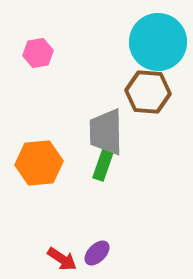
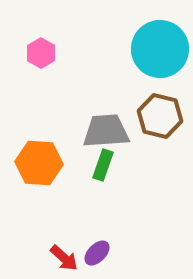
cyan circle: moved 2 px right, 7 px down
pink hexagon: moved 3 px right; rotated 20 degrees counterclockwise
brown hexagon: moved 12 px right, 24 px down; rotated 9 degrees clockwise
gray trapezoid: moved 1 px up; rotated 87 degrees clockwise
orange hexagon: rotated 9 degrees clockwise
red arrow: moved 2 px right, 1 px up; rotated 8 degrees clockwise
